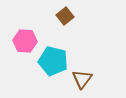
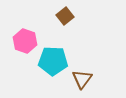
pink hexagon: rotated 15 degrees clockwise
cyan pentagon: rotated 12 degrees counterclockwise
